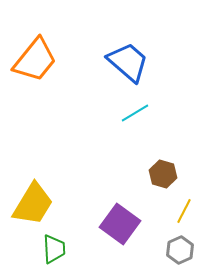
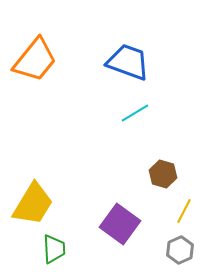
blue trapezoid: rotated 21 degrees counterclockwise
